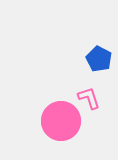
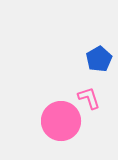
blue pentagon: rotated 15 degrees clockwise
